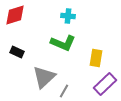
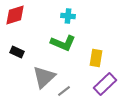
gray line: rotated 24 degrees clockwise
